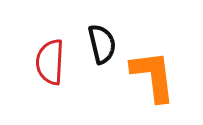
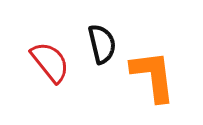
red semicircle: rotated 138 degrees clockwise
